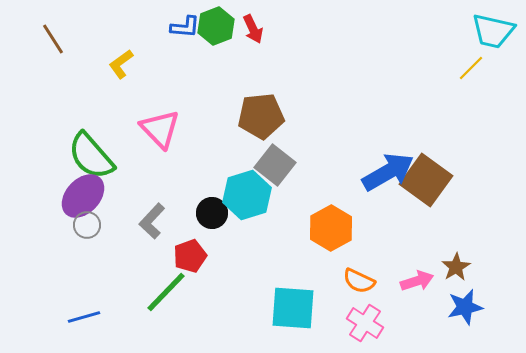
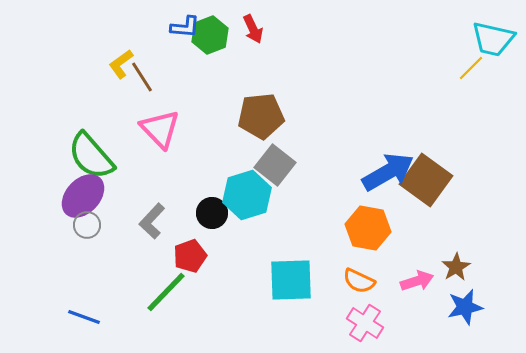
green hexagon: moved 6 px left, 9 px down
cyan trapezoid: moved 8 px down
brown line: moved 89 px right, 38 px down
orange hexagon: moved 37 px right; rotated 21 degrees counterclockwise
cyan square: moved 2 px left, 28 px up; rotated 6 degrees counterclockwise
blue line: rotated 36 degrees clockwise
